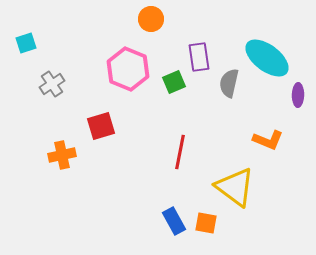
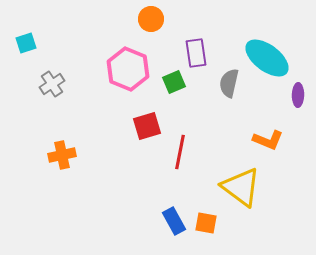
purple rectangle: moved 3 px left, 4 px up
red square: moved 46 px right
yellow triangle: moved 6 px right
